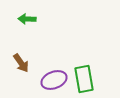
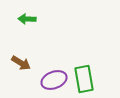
brown arrow: rotated 24 degrees counterclockwise
